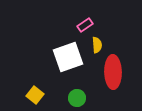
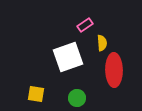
yellow semicircle: moved 5 px right, 2 px up
red ellipse: moved 1 px right, 2 px up
yellow square: moved 1 px right, 1 px up; rotated 30 degrees counterclockwise
